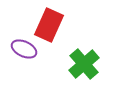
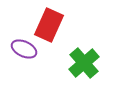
green cross: moved 1 px up
